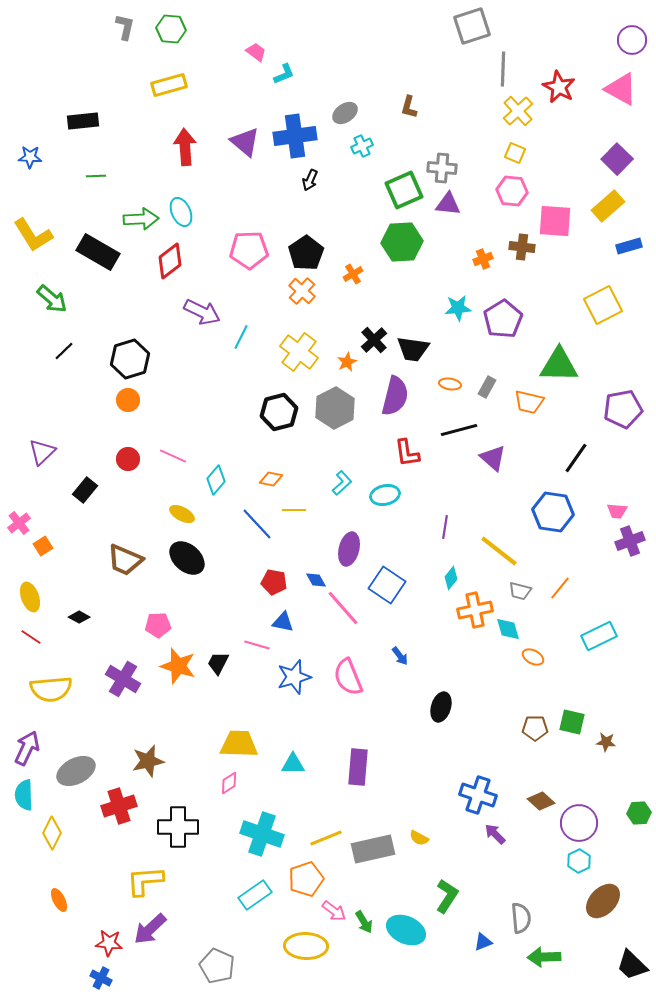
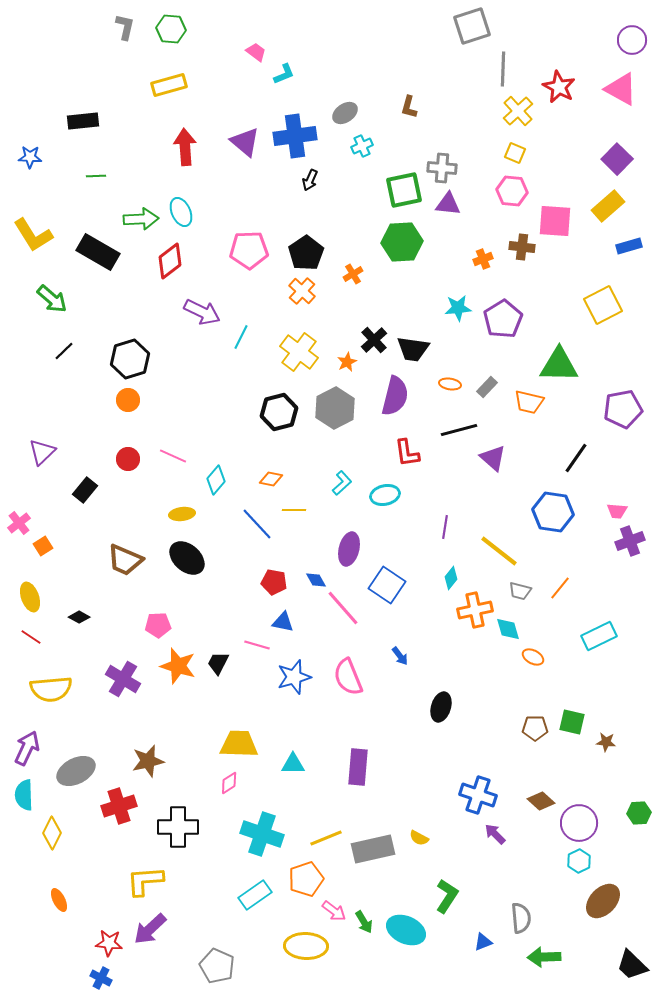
green square at (404, 190): rotated 12 degrees clockwise
gray rectangle at (487, 387): rotated 15 degrees clockwise
yellow ellipse at (182, 514): rotated 35 degrees counterclockwise
